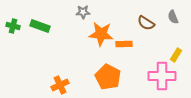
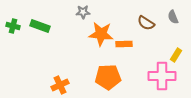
orange pentagon: rotated 30 degrees counterclockwise
